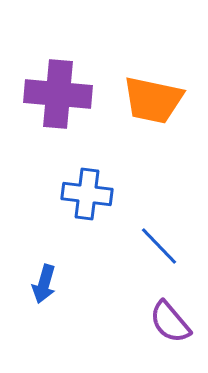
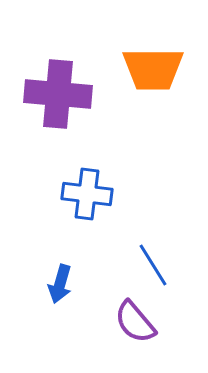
orange trapezoid: moved 31 px up; rotated 12 degrees counterclockwise
blue line: moved 6 px left, 19 px down; rotated 12 degrees clockwise
blue arrow: moved 16 px right
purple semicircle: moved 35 px left
